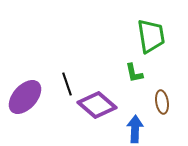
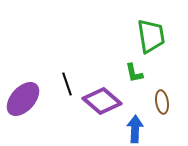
purple ellipse: moved 2 px left, 2 px down
purple diamond: moved 5 px right, 4 px up
